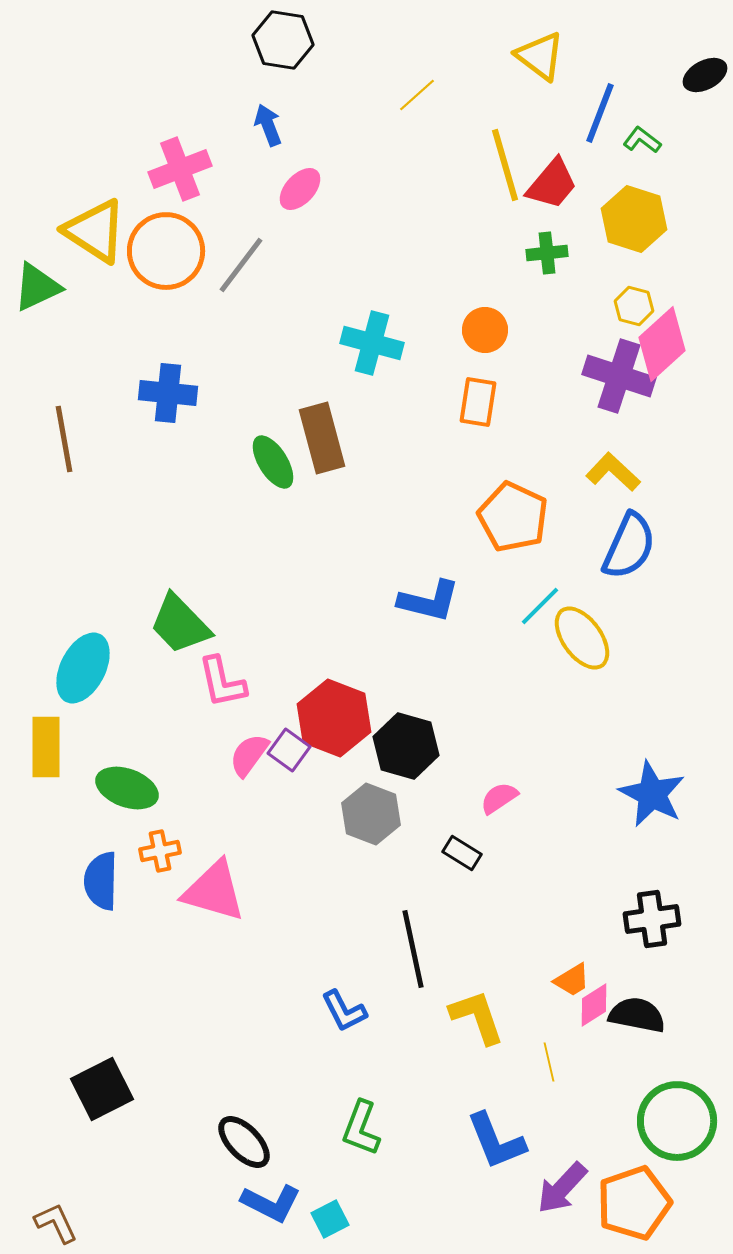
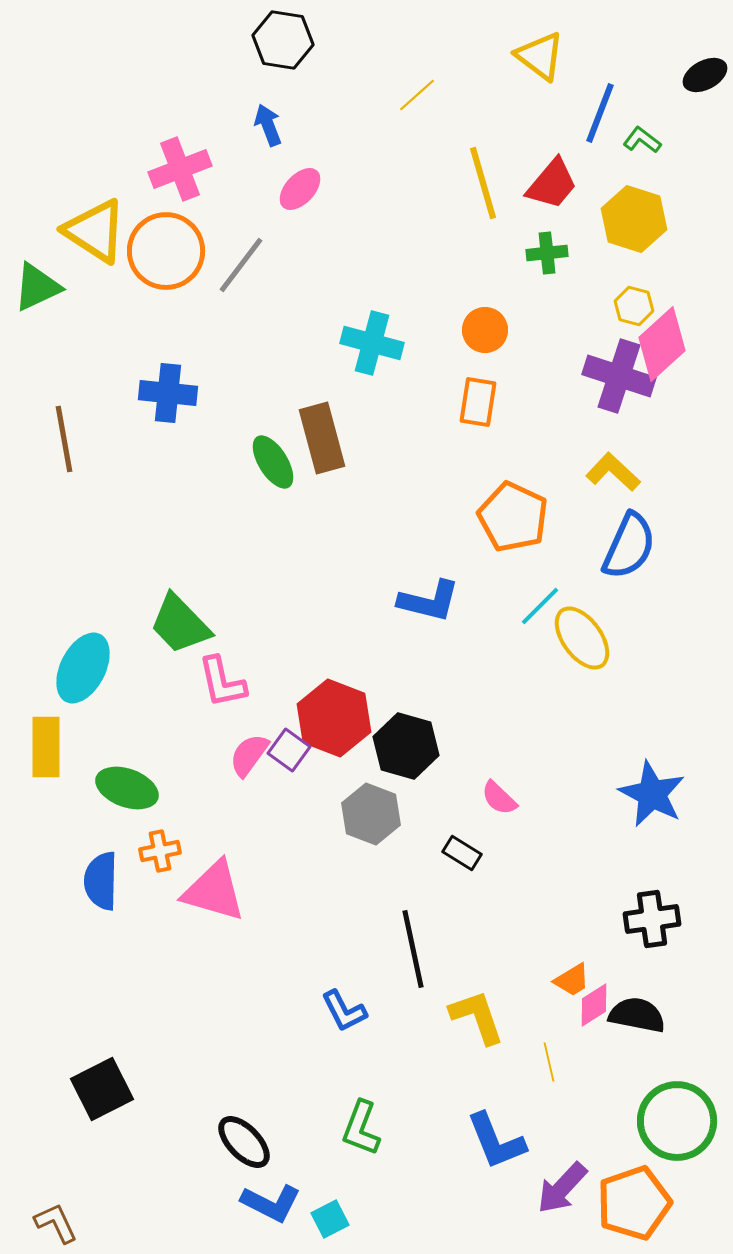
yellow line at (505, 165): moved 22 px left, 18 px down
pink semicircle at (499, 798): rotated 102 degrees counterclockwise
